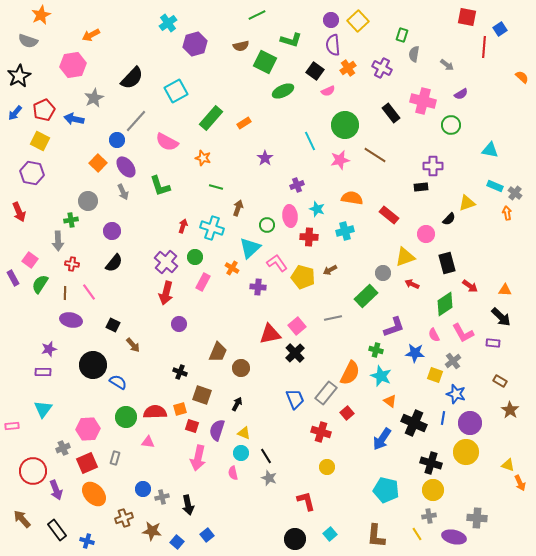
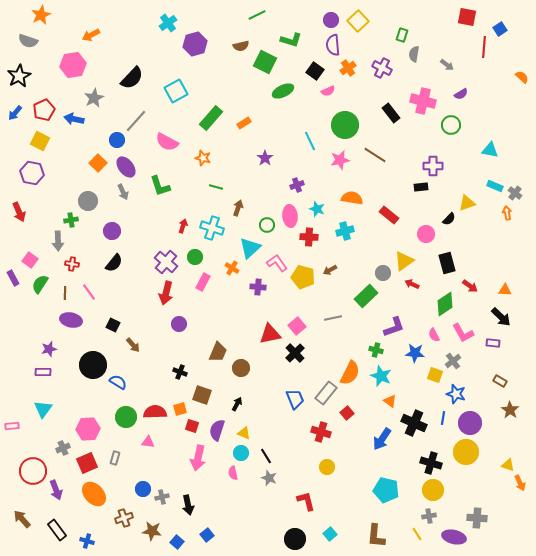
yellow triangle at (405, 257): moved 1 px left, 4 px down; rotated 15 degrees counterclockwise
